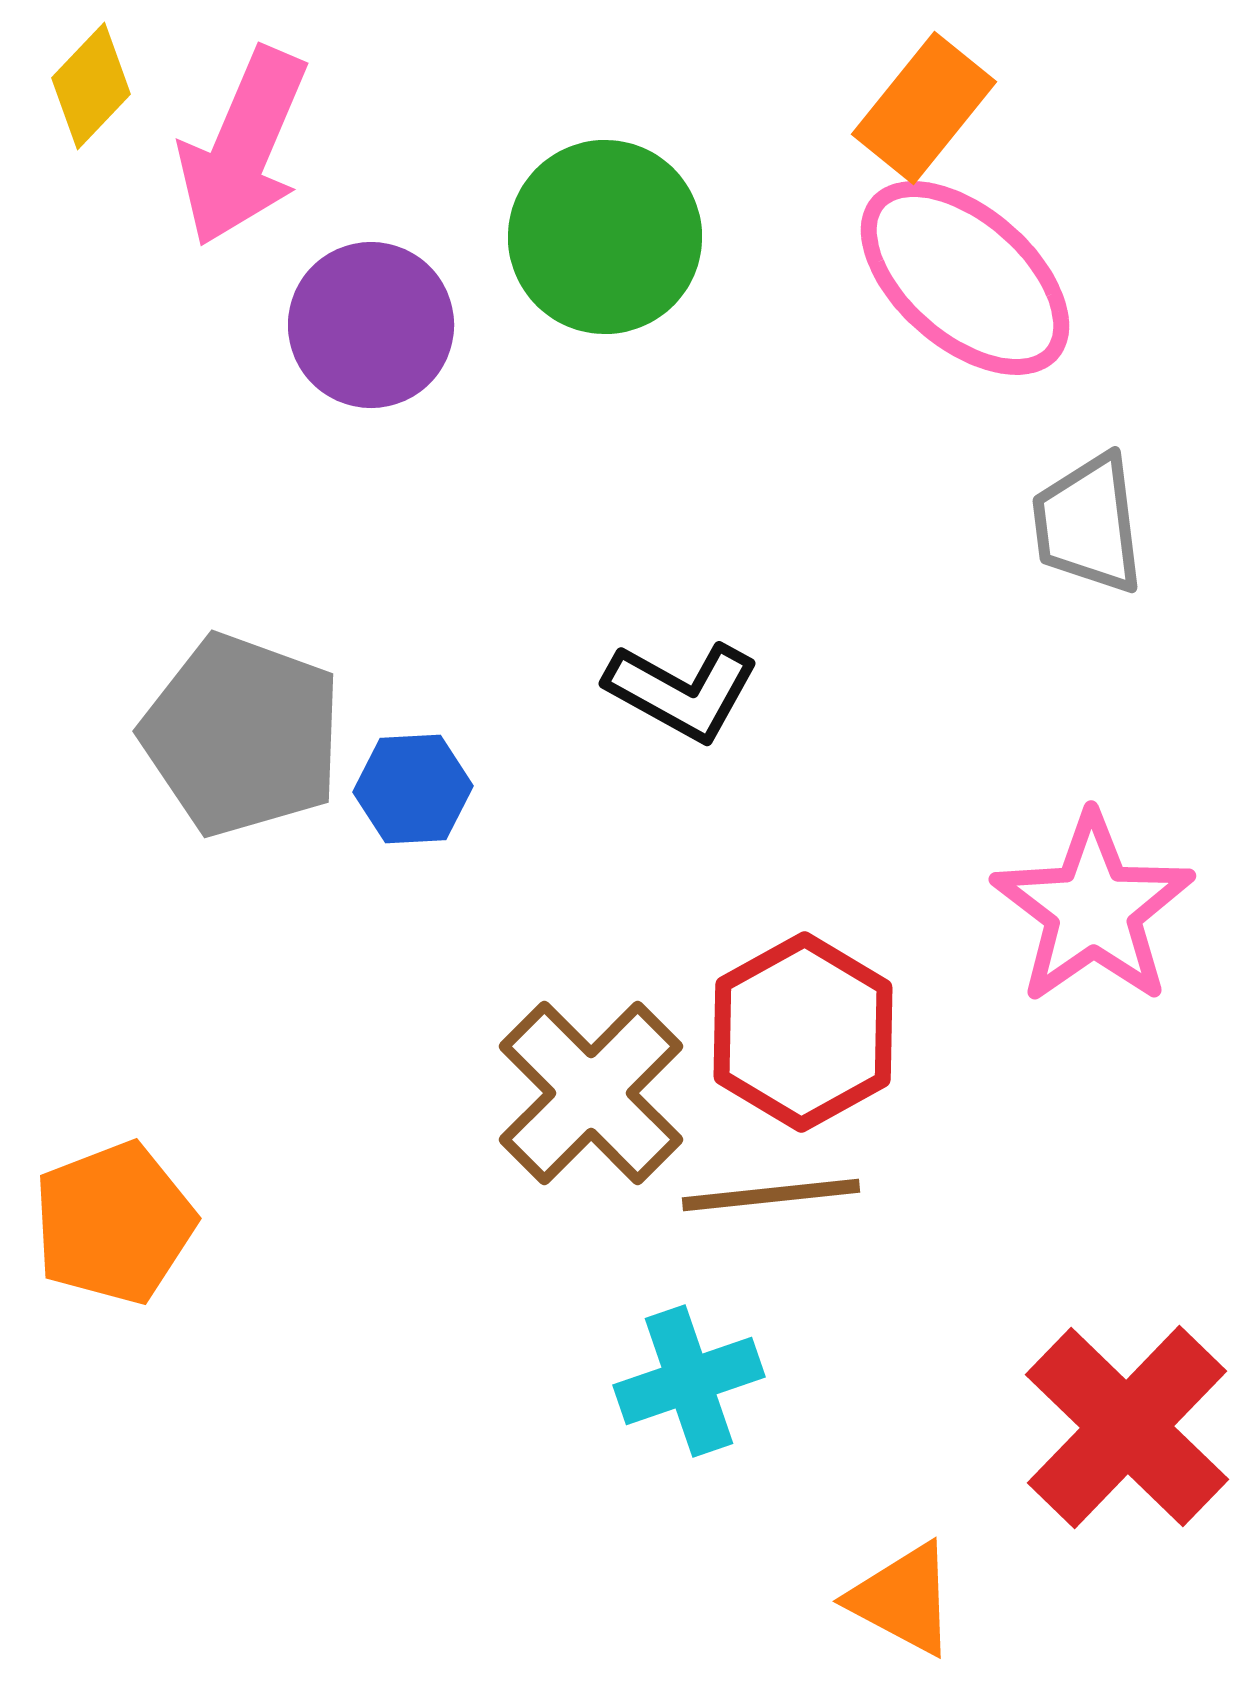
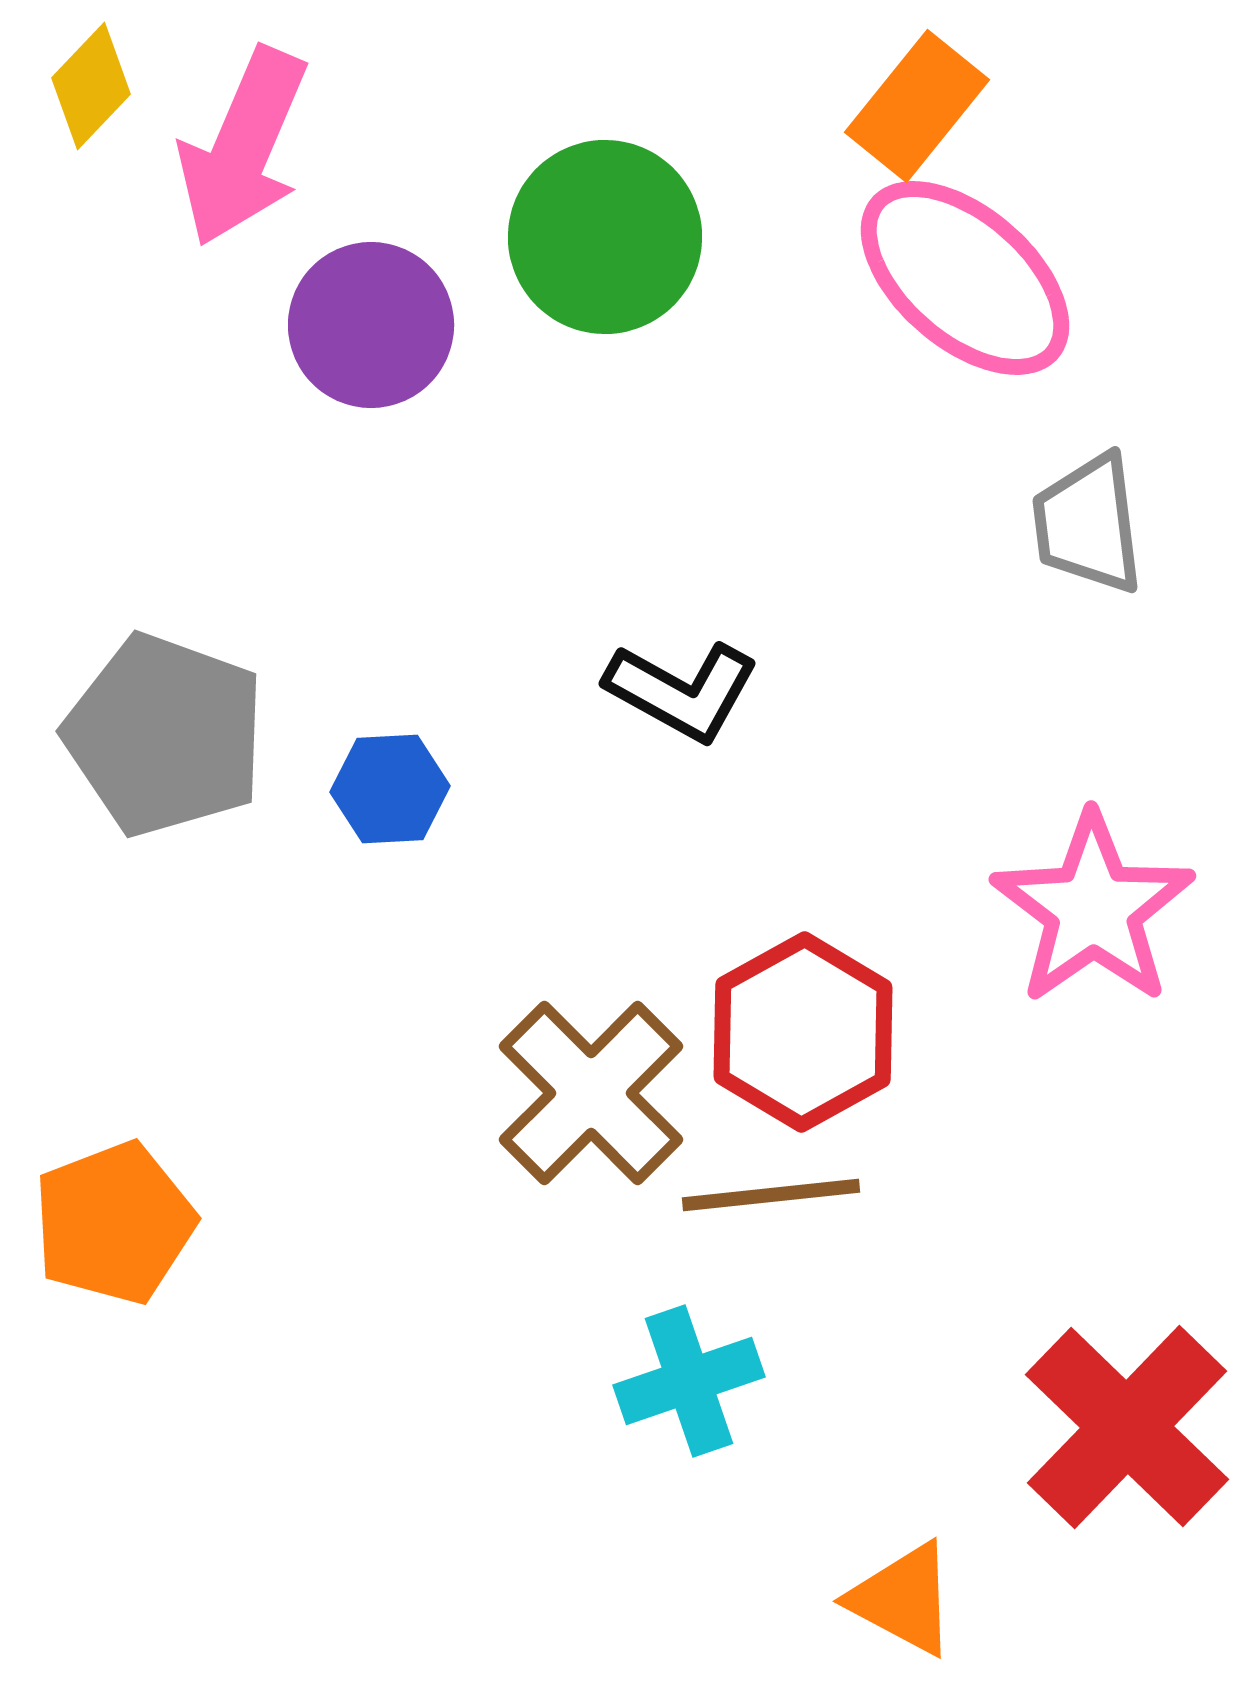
orange rectangle: moved 7 px left, 2 px up
gray pentagon: moved 77 px left
blue hexagon: moved 23 px left
